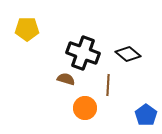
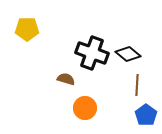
black cross: moved 9 px right
brown line: moved 29 px right
